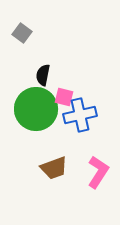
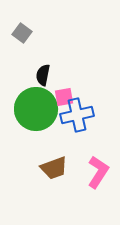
pink square: rotated 24 degrees counterclockwise
blue cross: moved 3 px left
